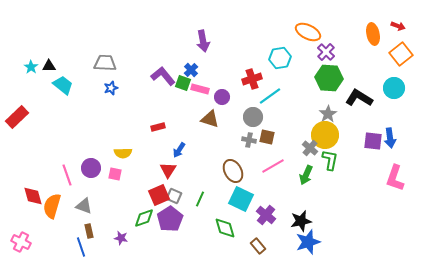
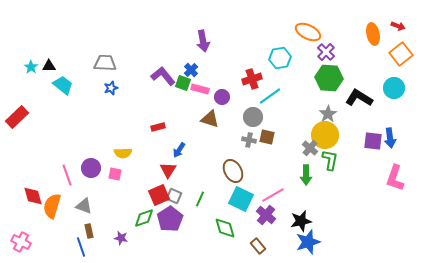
pink line at (273, 166): moved 29 px down
green arrow at (306, 175): rotated 24 degrees counterclockwise
